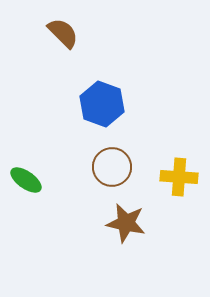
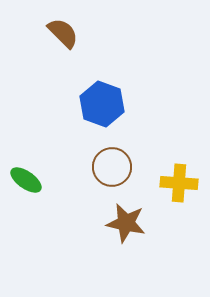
yellow cross: moved 6 px down
